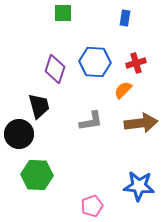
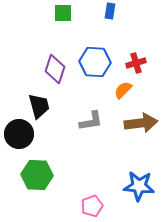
blue rectangle: moved 15 px left, 7 px up
